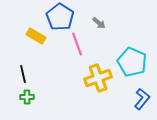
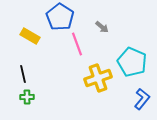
gray arrow: moved 3 px right, 4 px down
yellow rectangle: moved 6 px left
